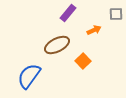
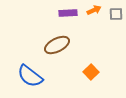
purple rectangle: rotated 48 degrees clockwise
orange arrow: moved 20 px up
orange square: moved 8 px right, 11 px down
blue semicircle: moved 1 px right; rotated 88 degrees counterclockwise
